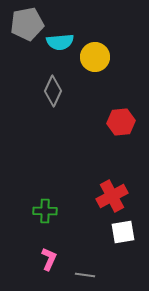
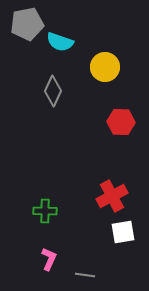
cyan semicircle: rotated 24 degrees clockwise
yellow circle: moved 10 px right, 10 px down
red hexagon: rotated 8 degrees clockwise
